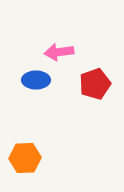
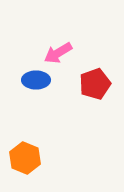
pink arrow: moved 1 px left, 1 px down; rotated 24 degrees counterclockwise
orange hexagon: rotated 24 degrees clockwise
